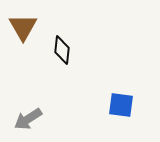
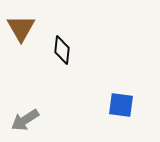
brown triangle: moved 2 px left, 1 px down
gray arrow: moved 3 px left, 1 px down
